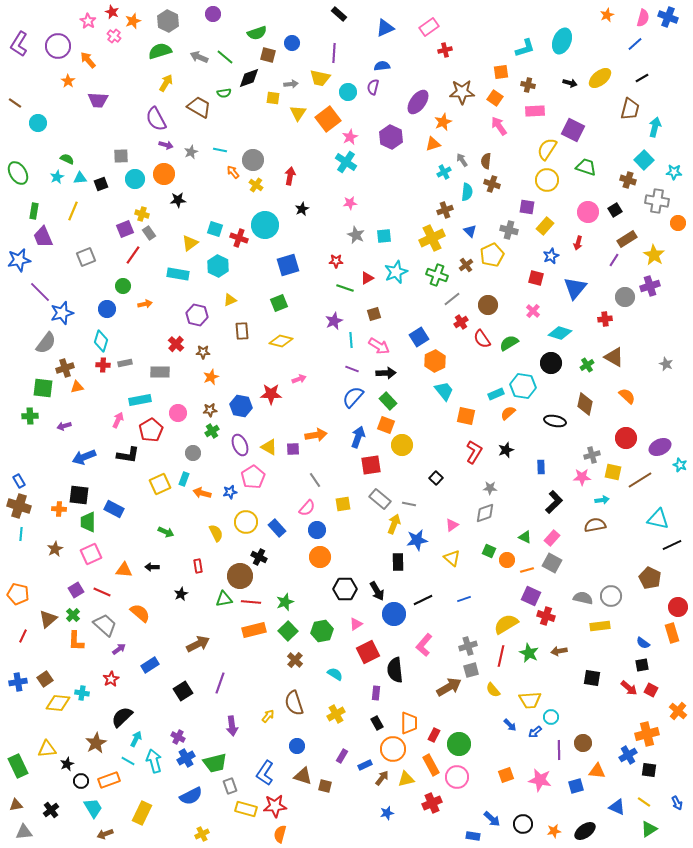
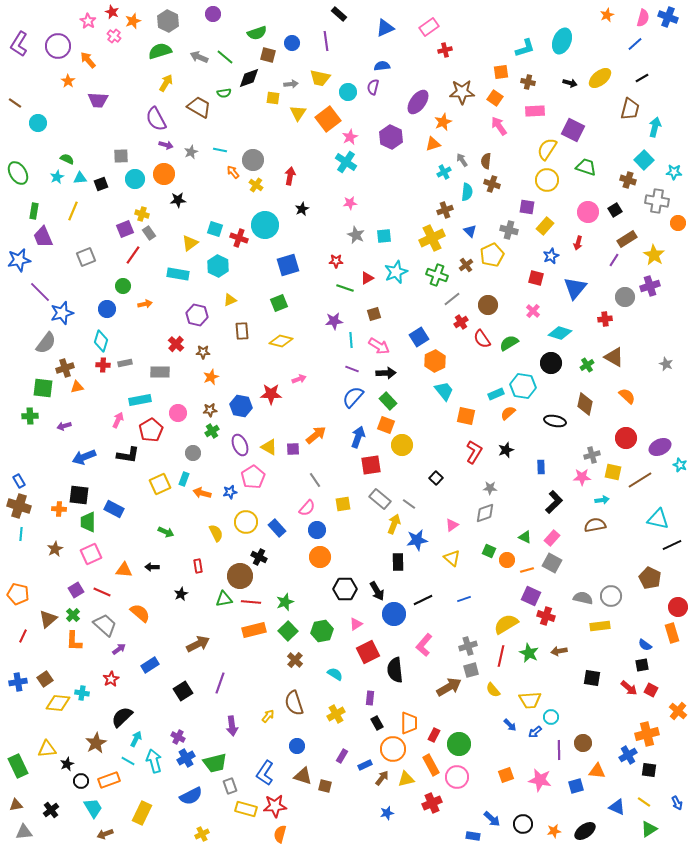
purple line at (334, 53): moved 8 px left, 12 px up; rotated 12 degrees counterclockwise
brown cross at (528, 85): moved 3 px up
purple star at (334, 321): rotated 18 degrees clockwise
orange arrow at (316, 435): rotated 30 degrees counterclockwise
gray line at (409, 504): rotated 24 degrees clockwise
orange L-shape at (76, 641): moved 2 px left
blue semicircle at (643, 643): moved 2 px right, 2 px down
purple rectangle at (376, 693): moved 6 px left, 5 px down
